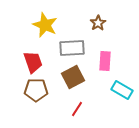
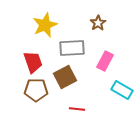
yellow star: rotated 25 degrees clockwise
pink rectangle: rotated 24 degrees clockwise
brown square: moved 8 px left
red line: rotated 63 degrees clockwise
